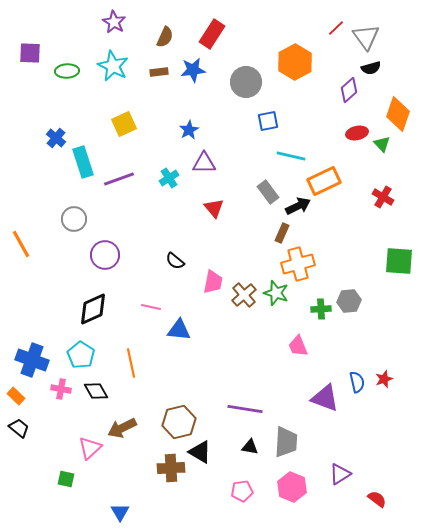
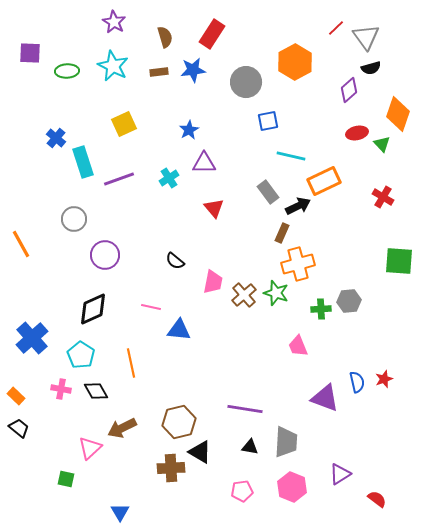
brown semicircle at (165, 37): rotated 40 degrees counterclockwise
blue cross at (32, 360): moved 22 px up; rotated 28 degrees clockwise
